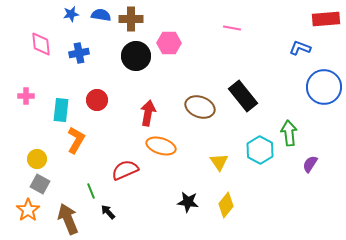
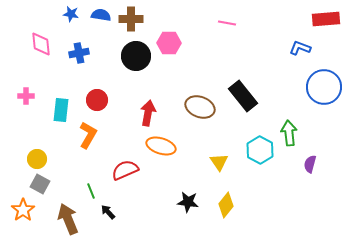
blue star: rotated 21 degrees clockwise
pink line: moved 5 px left, 5 px up
orange L-shape: moved 12 px right, 5 px up
purple semicircle: rotated 18 degrees counterclockwise
orange star: moved 5 px left
